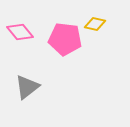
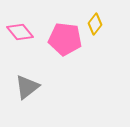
yellow diamond: rotated 65 degrees counterclockwise
